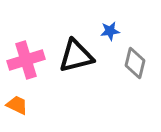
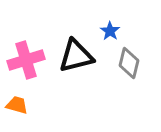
blue star: rotated 30 degrees counterclockwise
gray diamond: moved 6 px left
orange trapezoid: rotated 10 degrees counterclockwise
